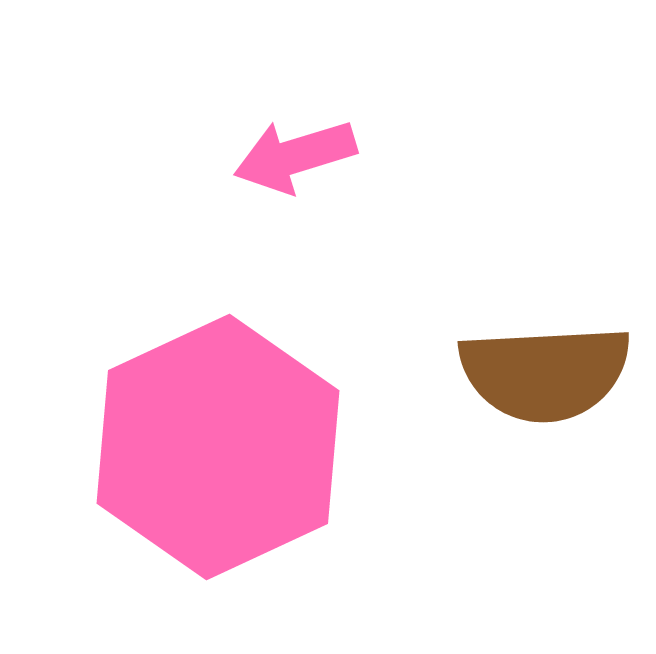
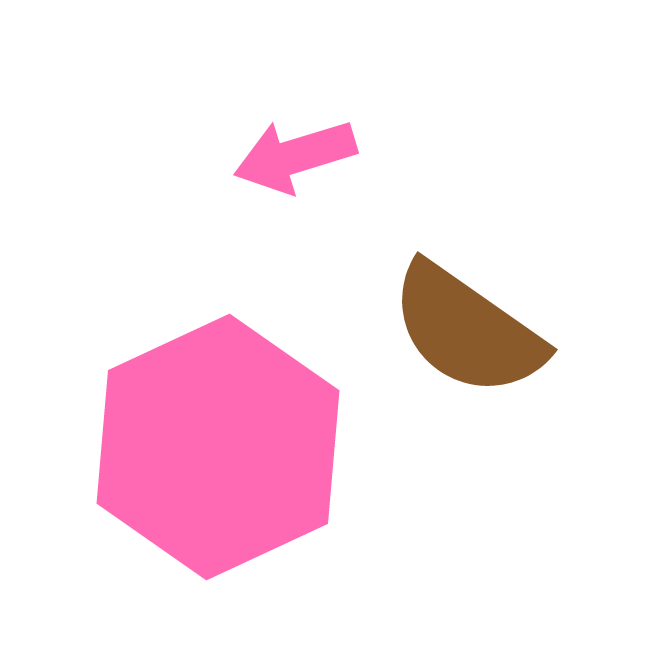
brown semicircle: moved 78 px left, 43 px up; rotated 38 degrees clockwise
